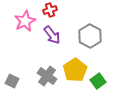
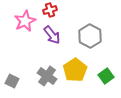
green square: moved 8 px right, 5 px up
